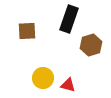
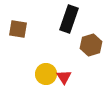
brown square: moved 9 px left, 2 px up; rotated 12 degrees clockwise
yellow circle: moved 3 px right, 4 px up
red triangle: moved 4 px left, 8 px up; rotated 42 degrees clockwise
